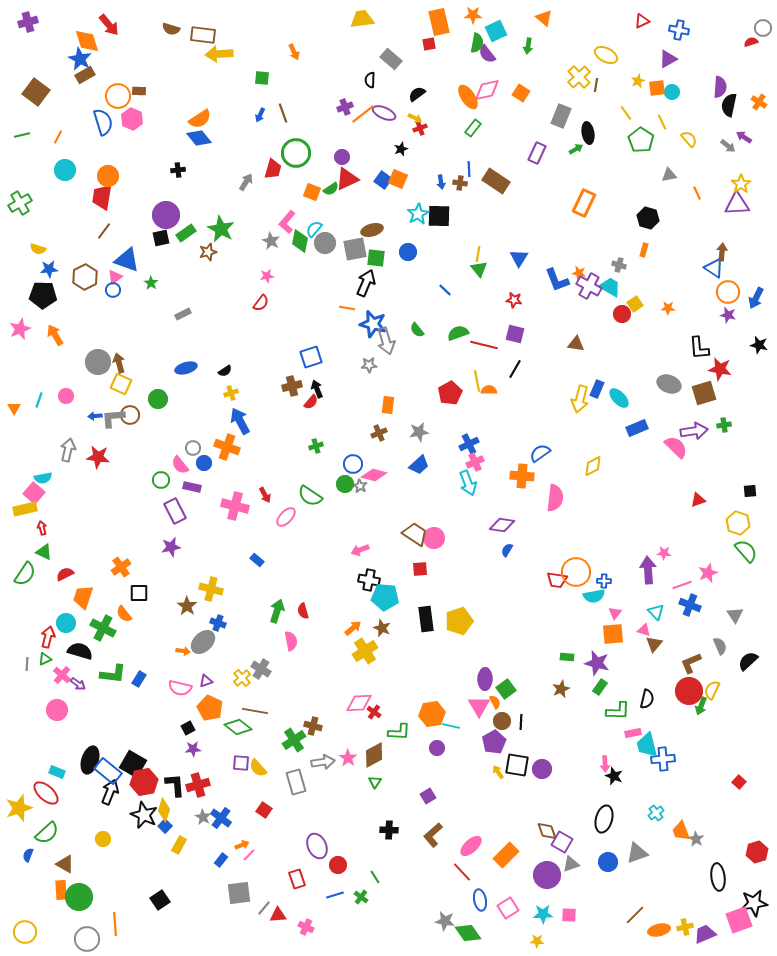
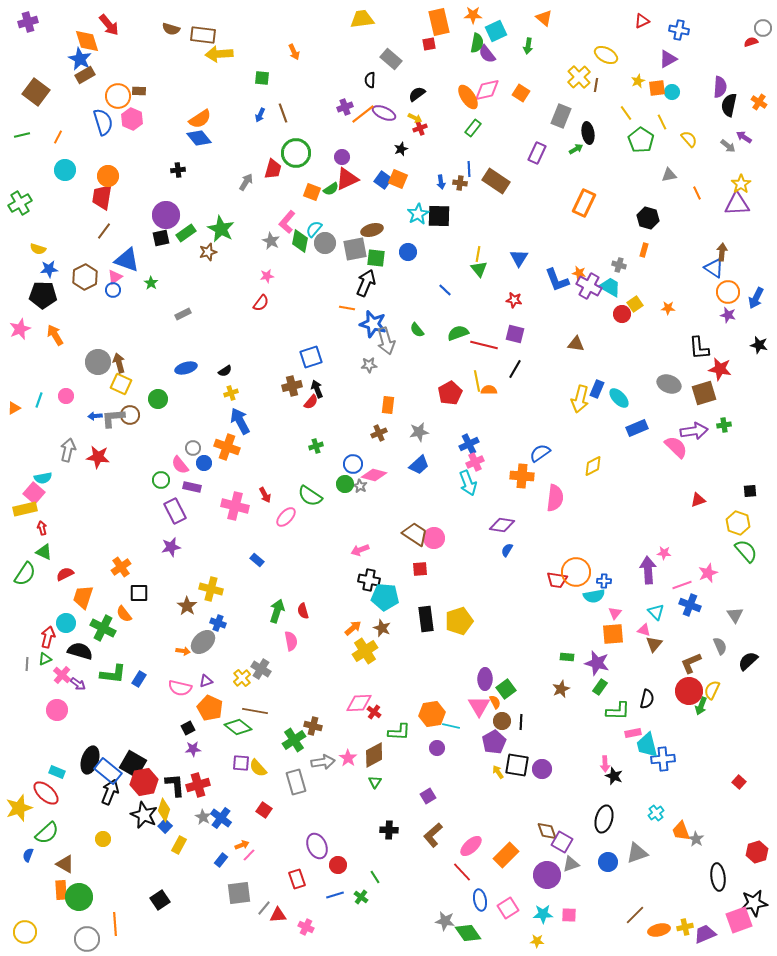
orange triangle at (14, 408): rotated 32 degrees clockwise
